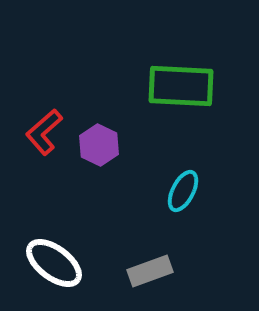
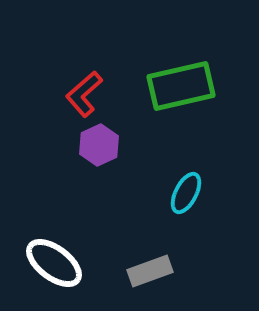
green rectangle: rotated 16 degrees counterclockwise
red L-shape: moved 40 px right, 38 px up
purple hexagon: rotated 9 degrees clockwise
cyan ellipse: moved 3 px right, 2 px down
